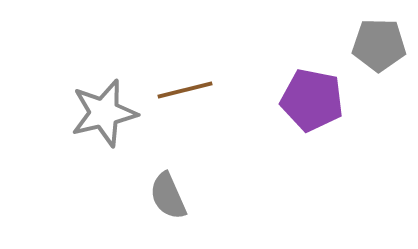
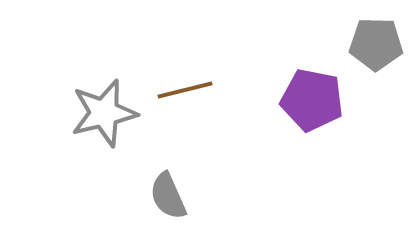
gray pentagon: moved 3 px left, 1 px up
